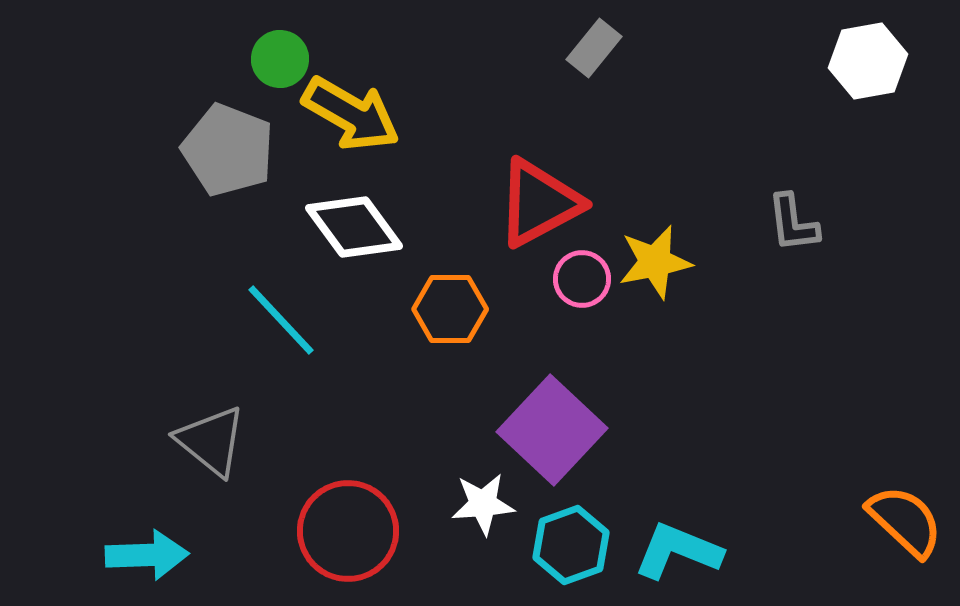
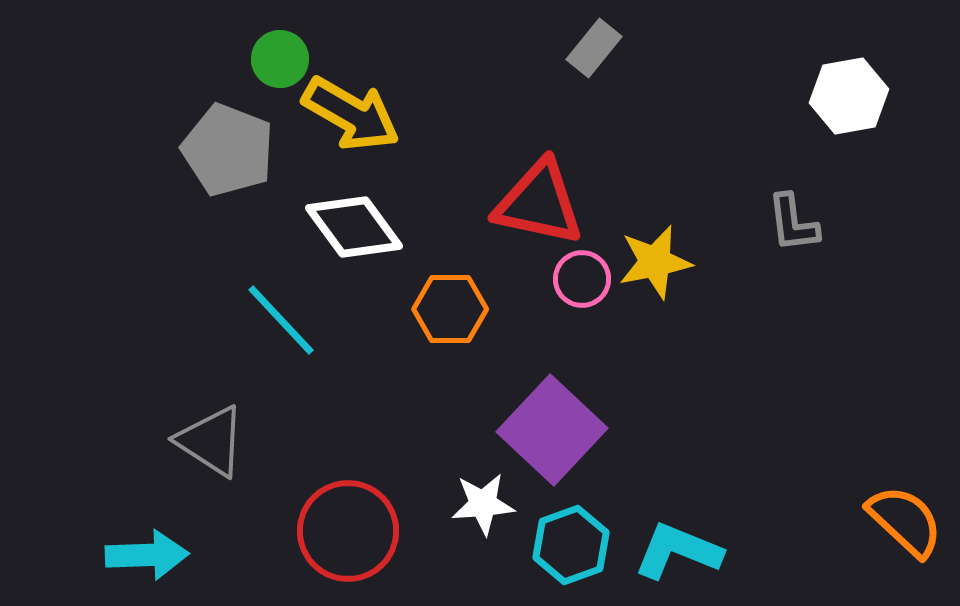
white hexagon: moved 19 px left, 35 px down
red triangle: rotated 40 degrees clockwise
gray triangle: rotated 6 degrees counterclockwise
